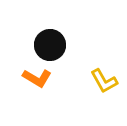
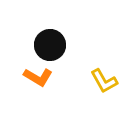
orange L-shape: moved 1 px right, 1 px up
